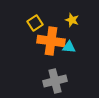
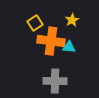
yellow star: rotated 24 degrees clockwise
gray cross: rotated 15 degrees clockwise
